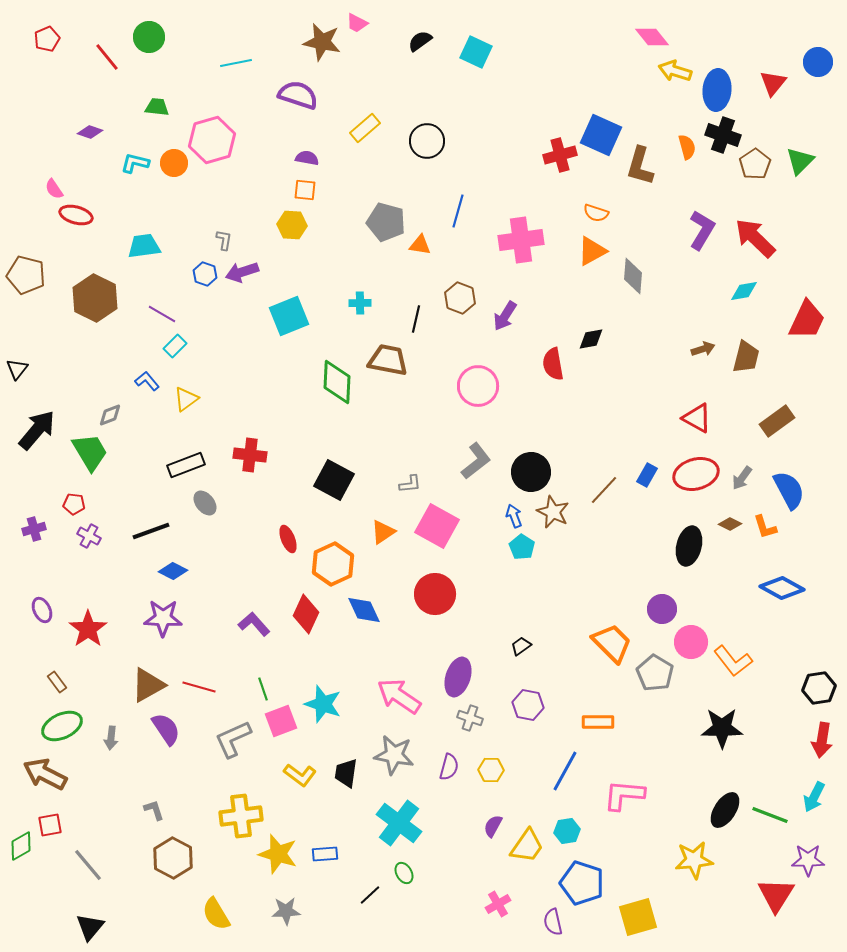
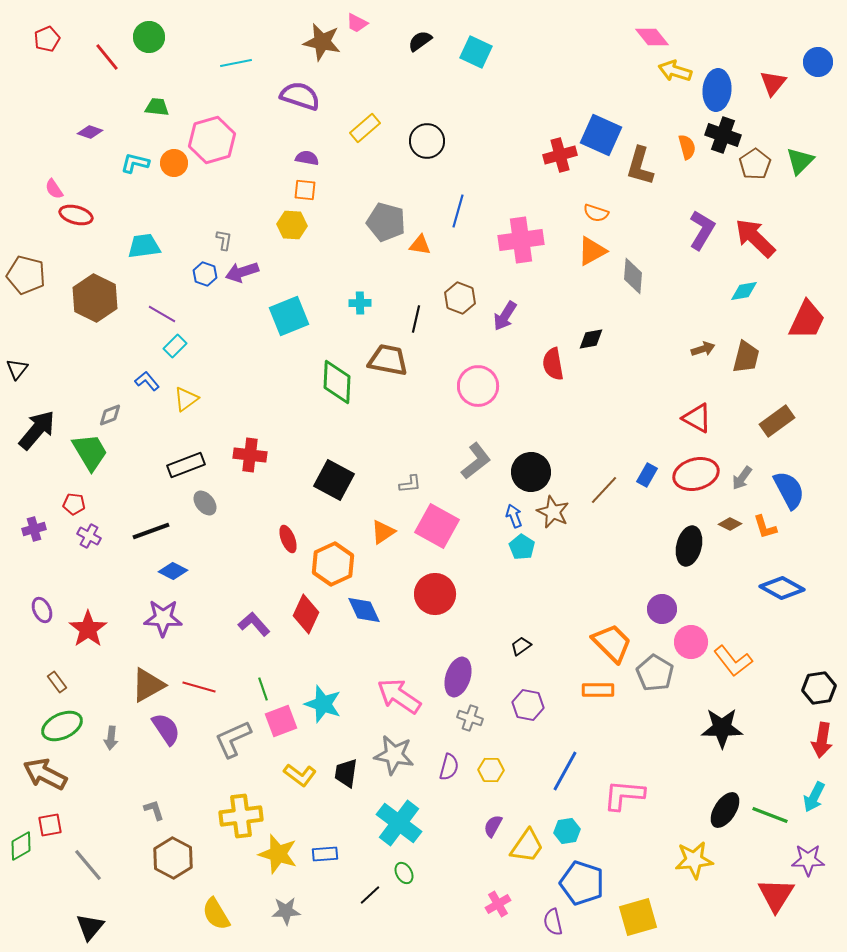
purple semicircle at (298, 95): moved 2 px right, 1 px down
orange rectangle at (598, 722): moved 32 px up
